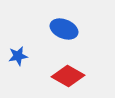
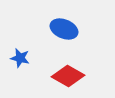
blue star: moved 2 px right, 2 px down; rotated 24 degrees clockwise
